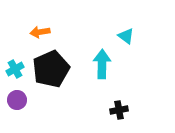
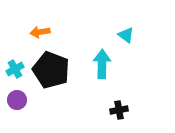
cyan triangle: moved 1 px up
black pentagon: moved 1 px down; rotated 27 degrees counterclockwise
